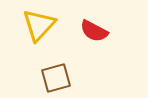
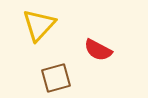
red semicircle: moved 4 px right, 19 px down
